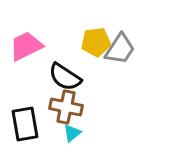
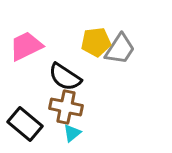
black rectangle: rotated 40 degrees counterclockwise
